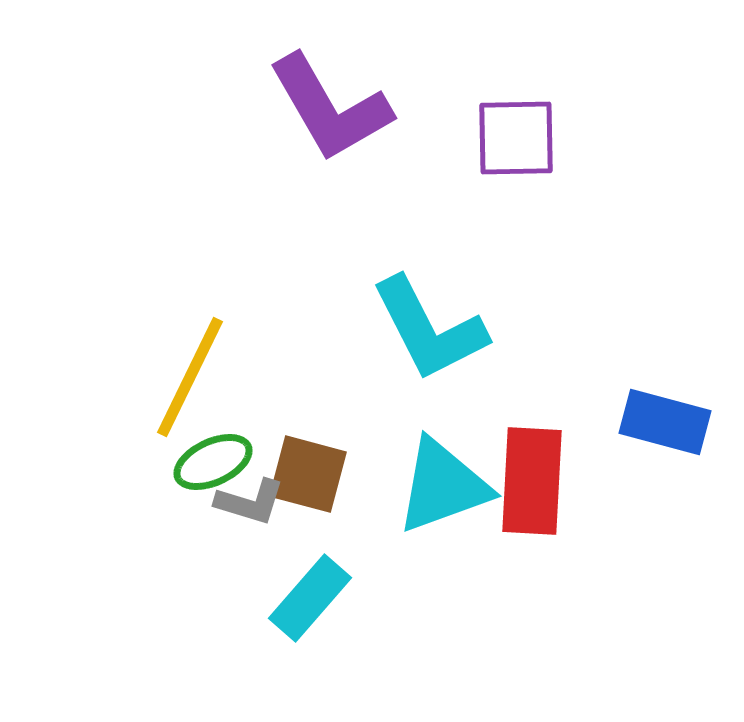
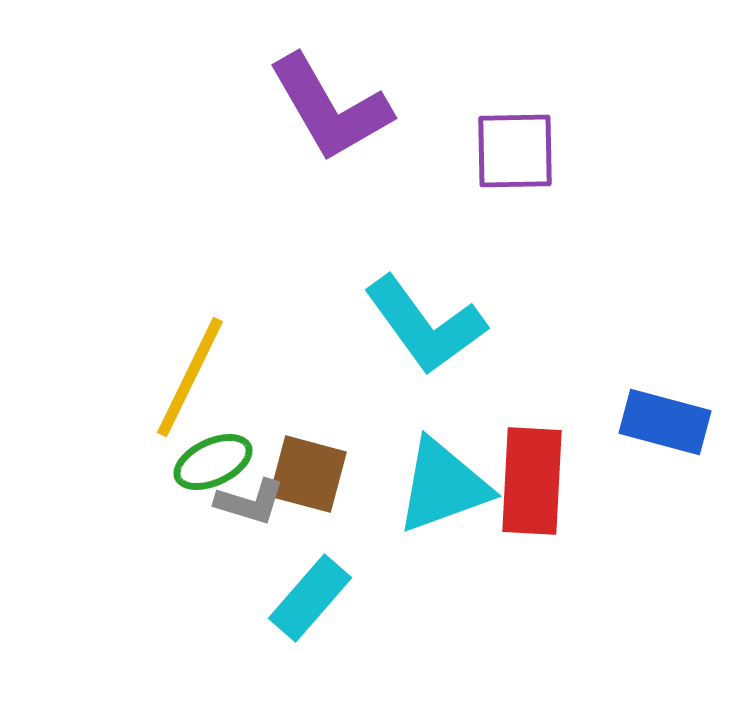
purple square: moved 1 px left, 13 px down
cyan L-shape: moved 4 px left, 4 px up; rotated 9 degrees counterclockwise
